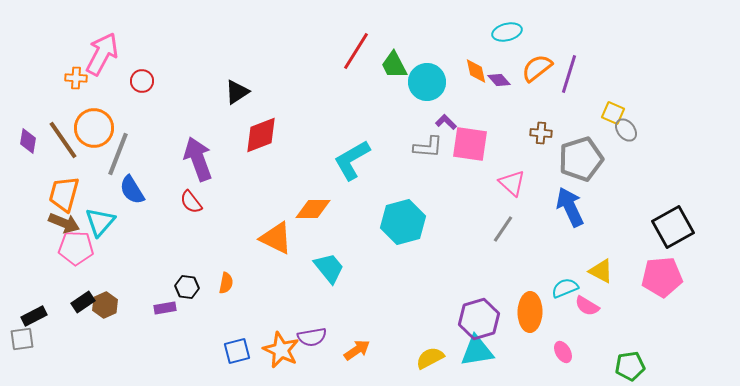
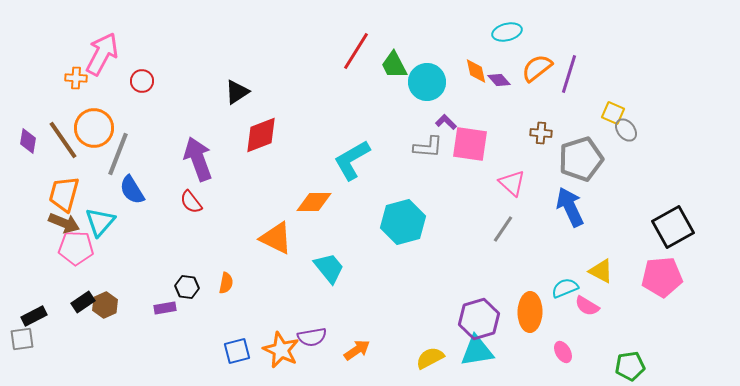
orange diamond at (313, 209): moved 1 px right, 7 px up
